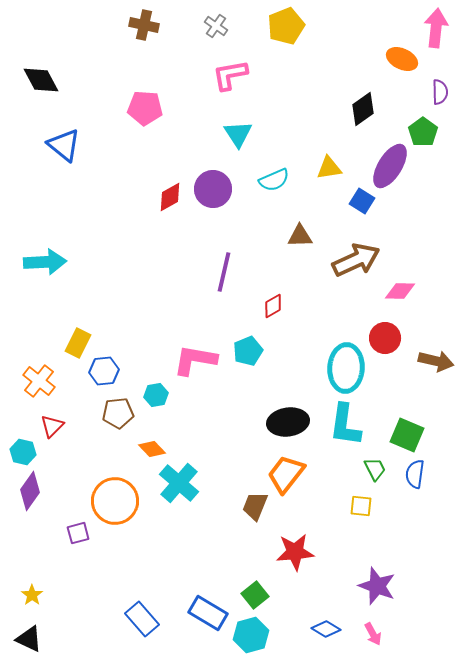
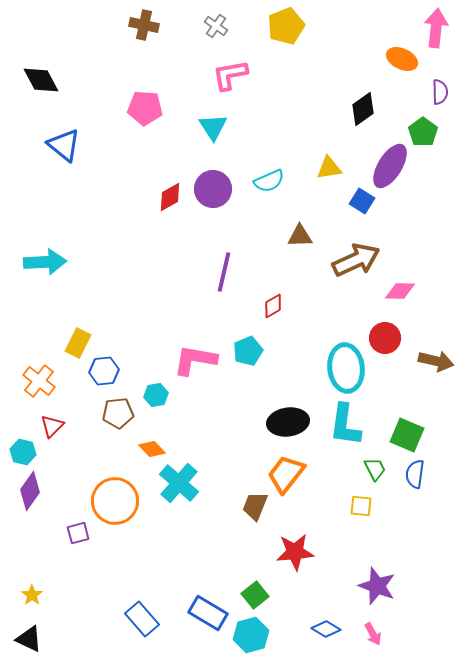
cyan triangle at (238, 134): moved 25 px left, 7 px up
cyan semicircle at (274, 180): moved 5 px left, 1 px down
cyan ellipse at (346, 368): rotated 9 degrees counterclockwise
